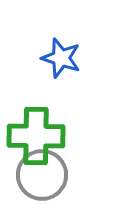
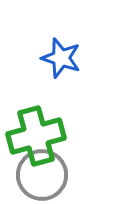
green cross: rotated 16 degrees counterclockwise
